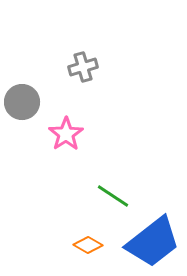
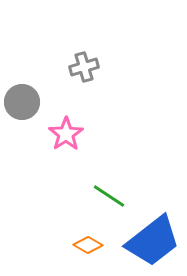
gray cross: moved 1 px right
green line: moved 4 px left
blue trapezoid: moved 1 px up
